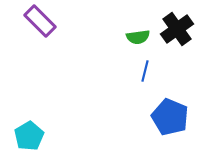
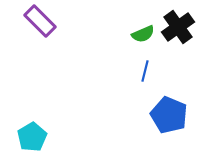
black cross: moved 1 px right, 2 px up
green semicircle: moved 5 px right, 3 px up; rotated 15 degrees counterclockwise
blue pentagon: moved 1 px left, 2 px up
cyan pentagon: moved 3 px right, 1 px down
